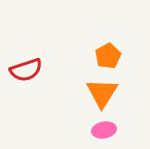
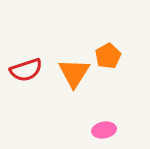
orange triangle: moved 28 px left, 20 px up
